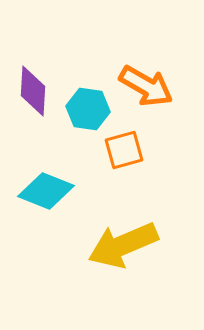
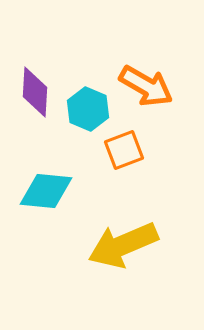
purple diamond: moved 2 px right, 1 px down
cyan hexagon: rotated 15 degrees clockwise
orange square: rotated 6 degrees counterclockwise
cyan diamond: rotated 16 degrees counterclockwise
